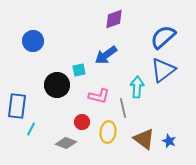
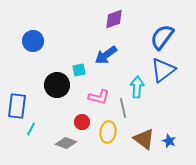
blue semicircle: moved 1 px left; rotated 12 degrees counterclockwise
pink L-shape: moved 1 px down
